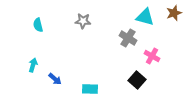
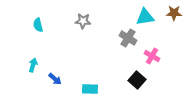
brown star: rotated 21 degrees clockwise
cyan triangle: rotated 24 degrees counterclockwise
